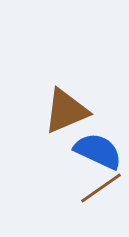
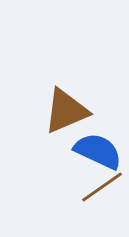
brown line: moved 1 px right, 1 px up
